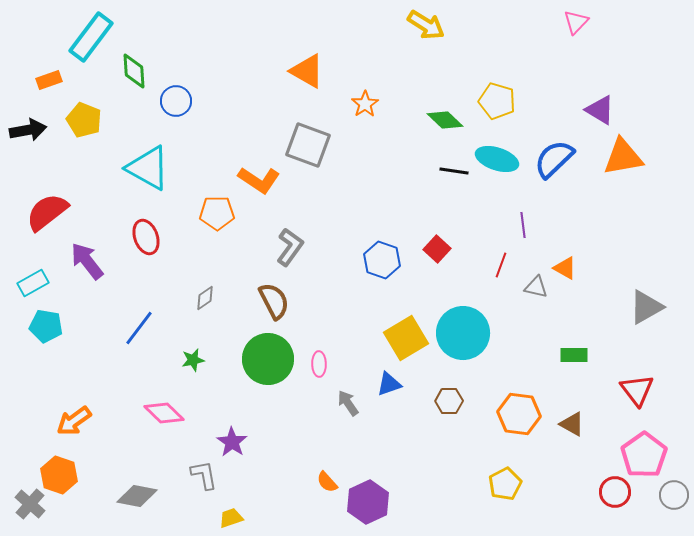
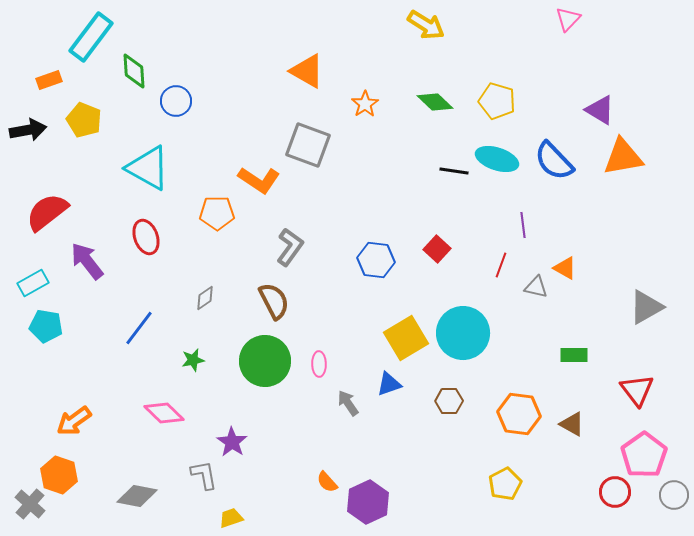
pink triangle at (576, 22): moved 8 px left, 3 px up
green diamond at (445, 120): moved 10 px left, 18 px up
blue semicircle at (554, 159): moved 2 px down; rotated 90 degrees counterclockwise
blue hexagon at (382, 260): moved 6 px left; rotated 12 degrees counterclockwise
green circle at (268, 359): moved 3 px left, 2 px down
